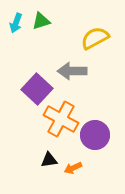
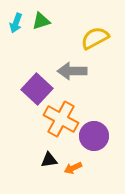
purple circle: moved 1 px left, 1 px down
